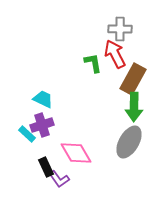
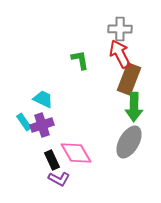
red arrow: moved 5 px right
green L-shape: moved 13 px left, 3 px up
brown rectangle: moved 4 px left; rotated 8 degrees counterclockwise
cyan rectangle: moved 3 px left, 12 px up; rotated 12 degrees clockwise
black rectangle: moved 6 px right, 7 px up
purple L-shape: rotated 25 degrees counterclockwise
